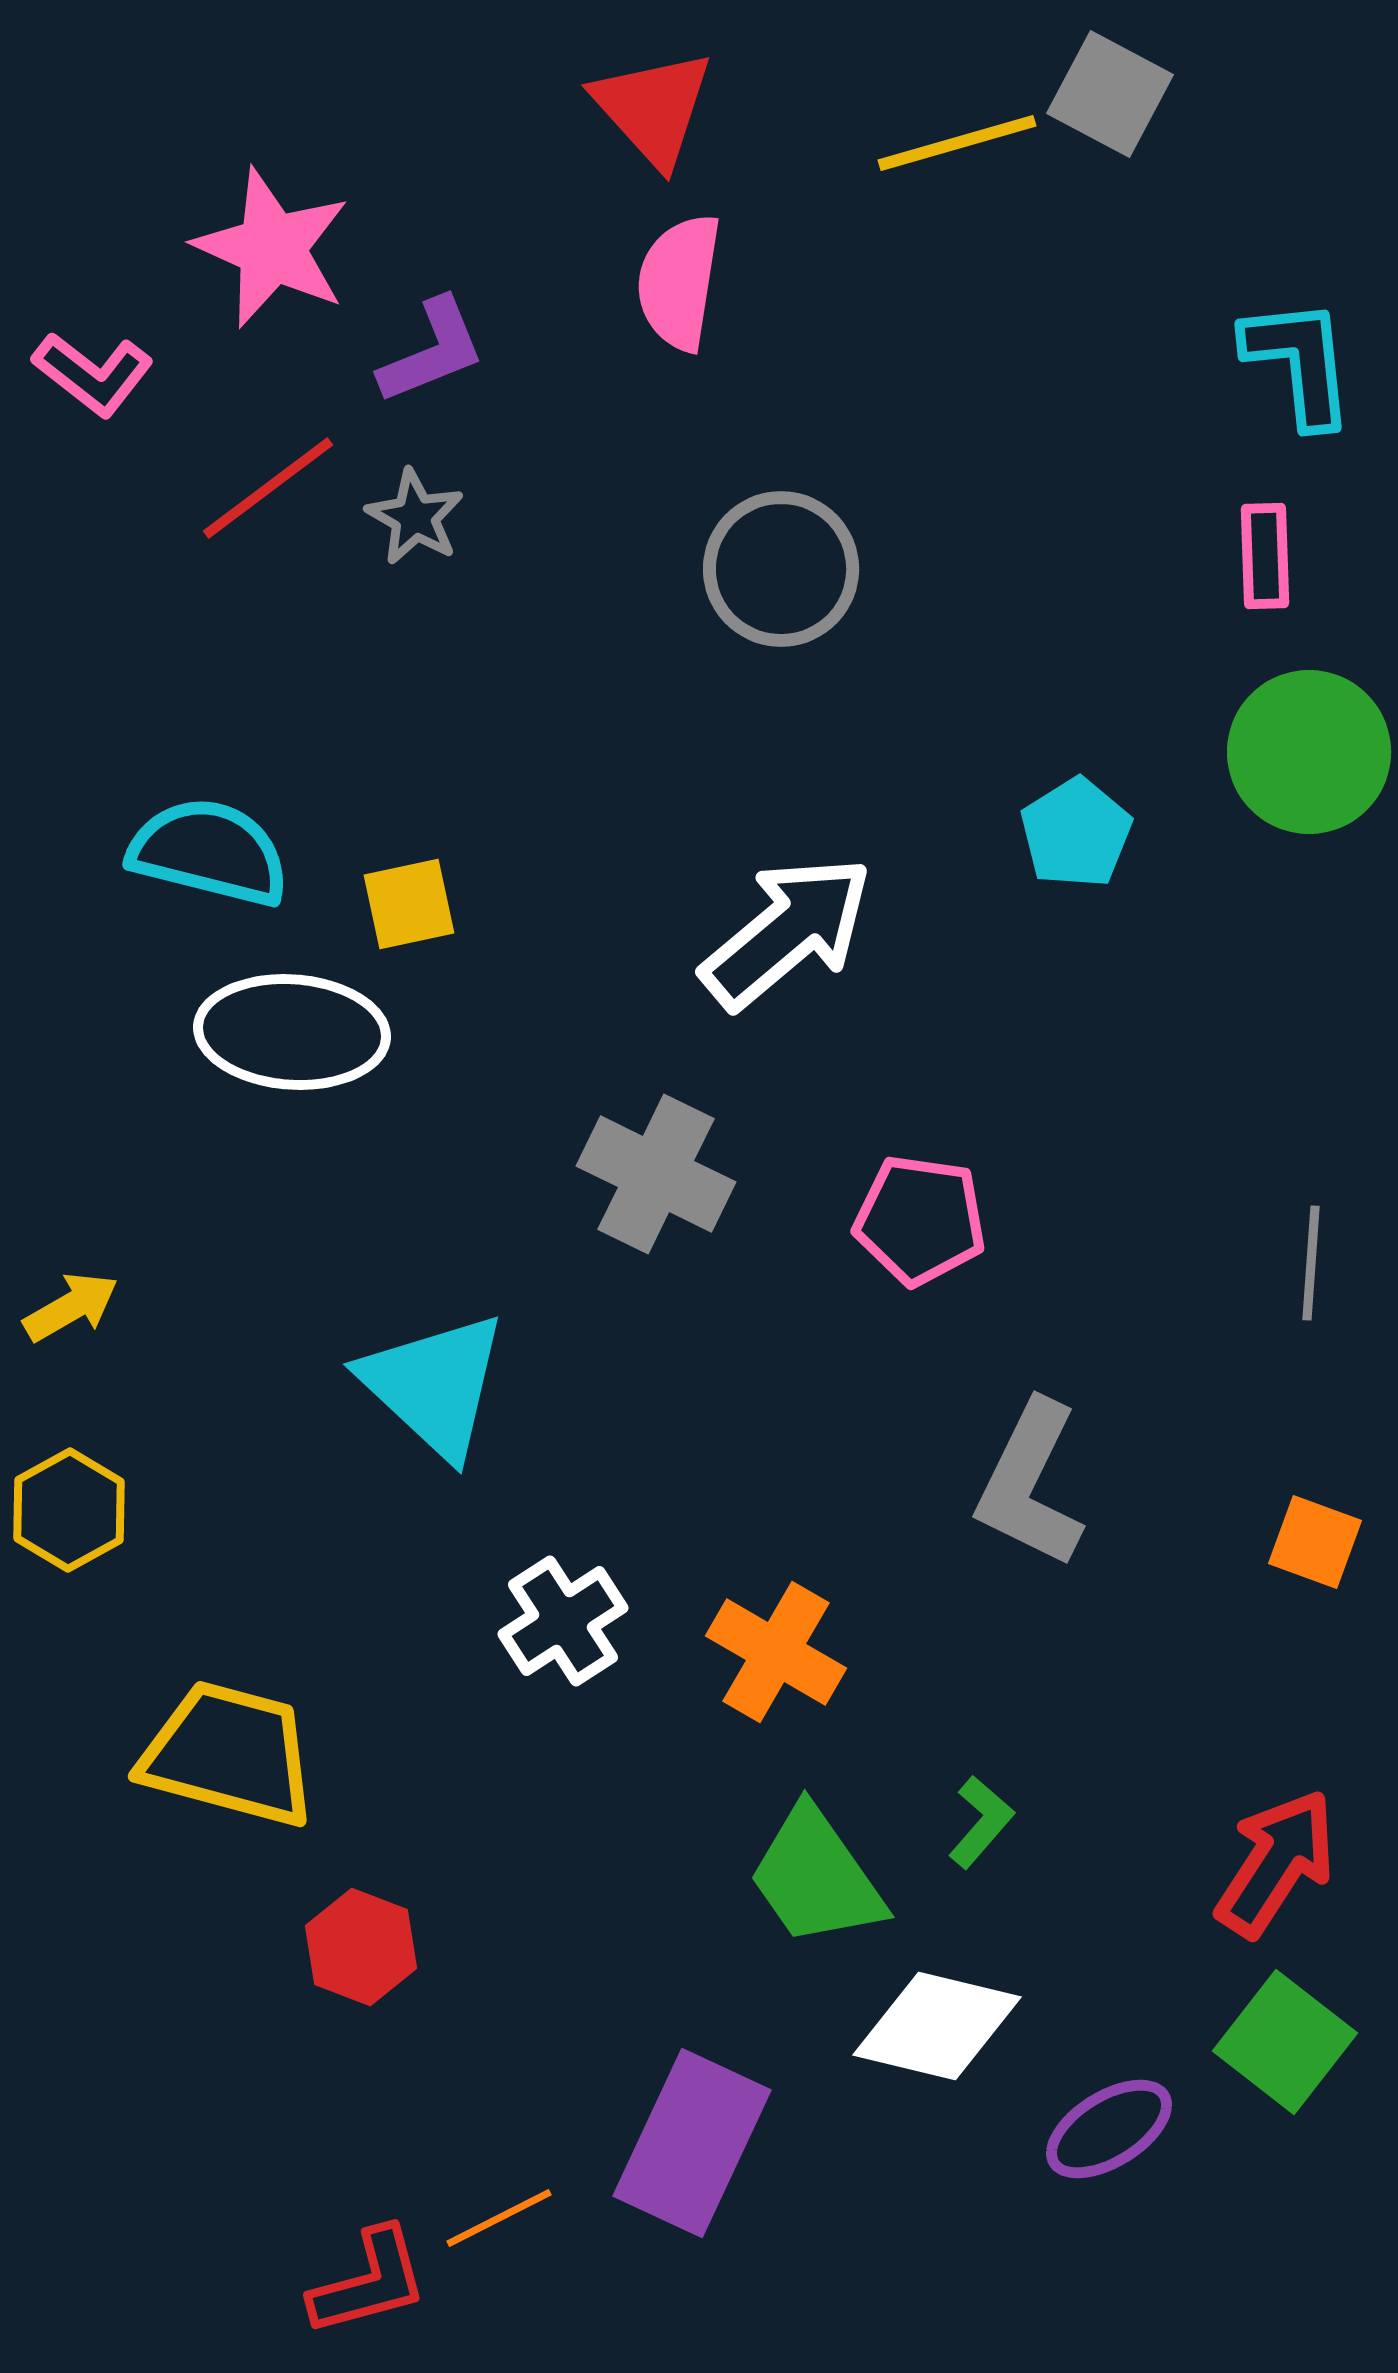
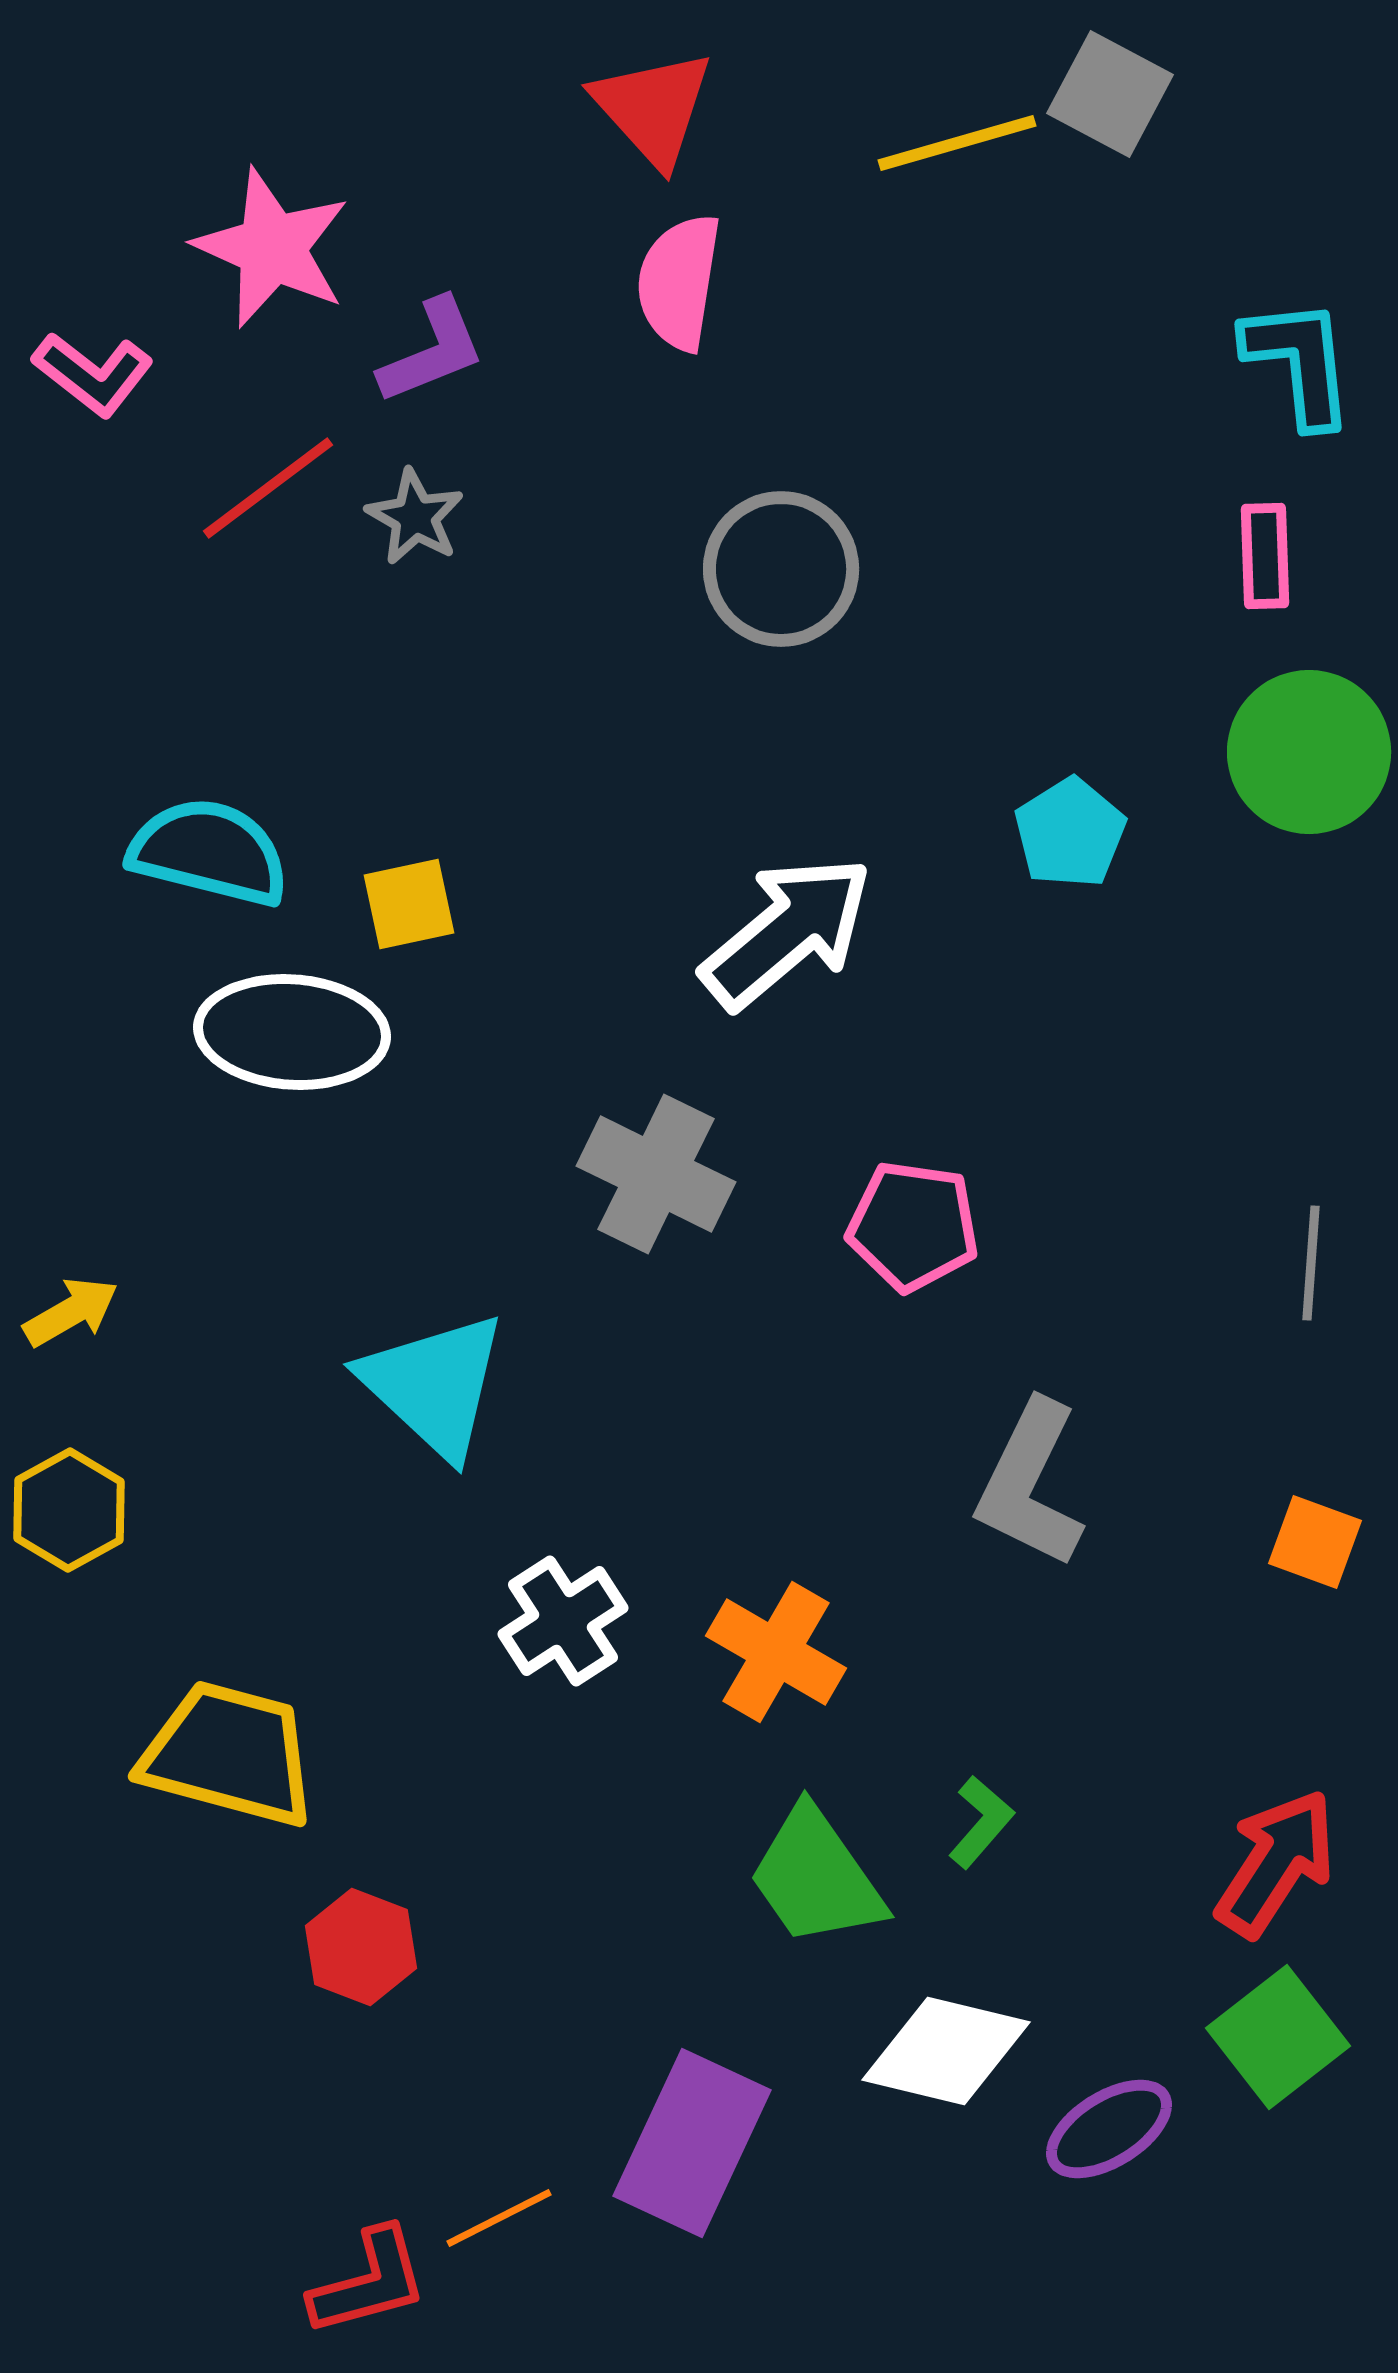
cyan pentagon: moved 6 px left
pink pentagon: moved 7 px left, 6 px down
yellow arrow: moved 5 px down
white diamond: moved 9 px right, 25 px down
green square: moved 7 px left, 5 px up; rotated 14 degrees clockwise
